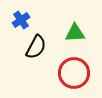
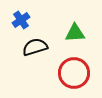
black semicircle: moved 1 px left; rotated 135 degrees counterclockwise
